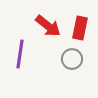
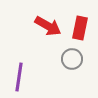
red arrow: rotated 8 degrees counterclockwise
purple line: moved 1 px left, 23 px down
